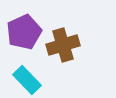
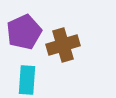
cyan rectangle: rotated 48 degrees clockwise
